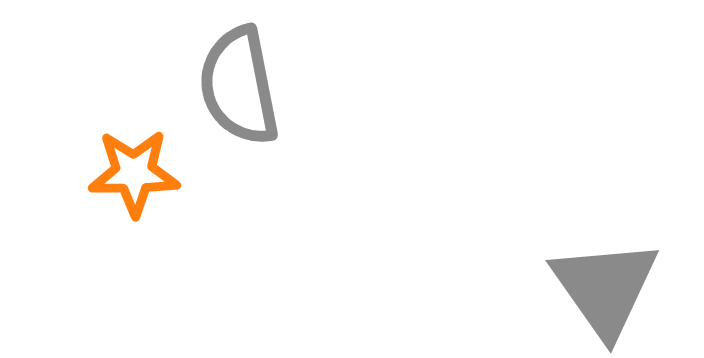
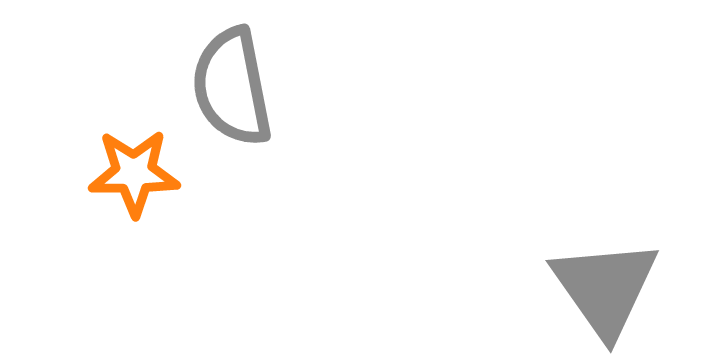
gray semicircle: moved 7 px left, 1 px down
